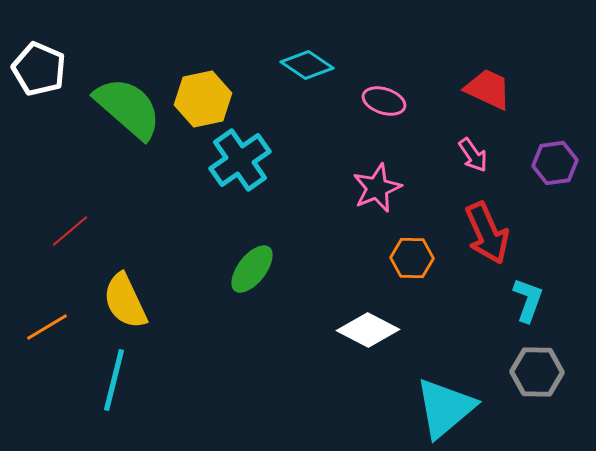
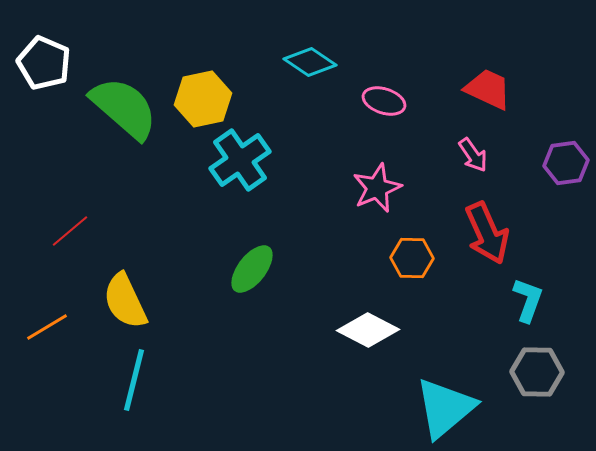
cyan diamond: moved 3 px right, 3 px up
white pentagon: moved 5 px right, 6 px up
green semicircle: moved 4 px left
purple hexagon: moved 11 px right
cyan line: moved 20 px right
